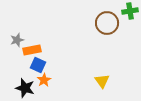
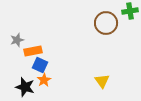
brown circle: moved 1 px left
orange rectangle: moved 1 px right, 1 px down
blue square: moved 2 px right
black star: moved 1 px up
